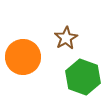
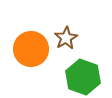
orange circle: moved 8 px right, 8 px up
